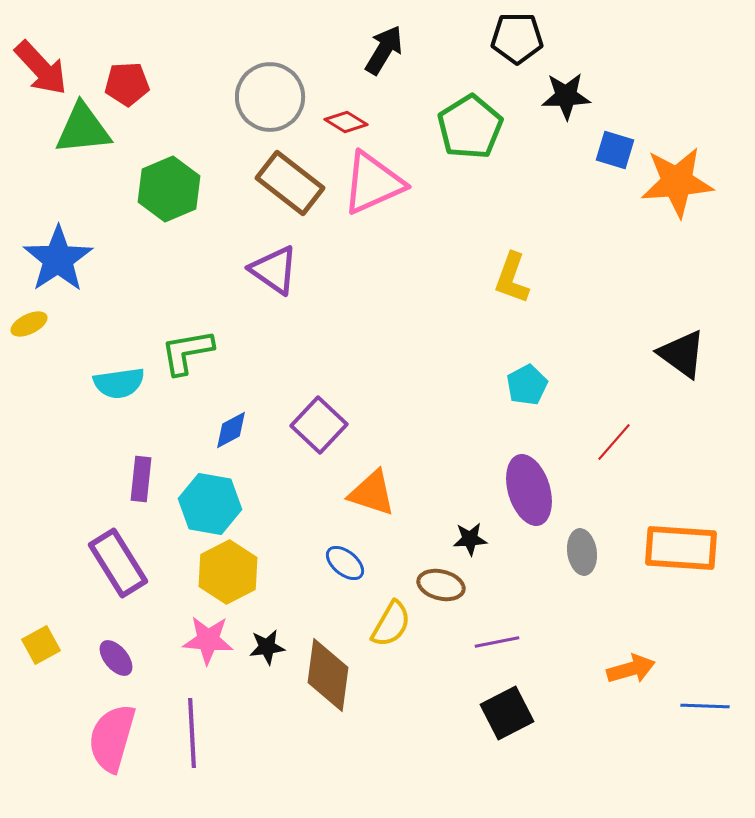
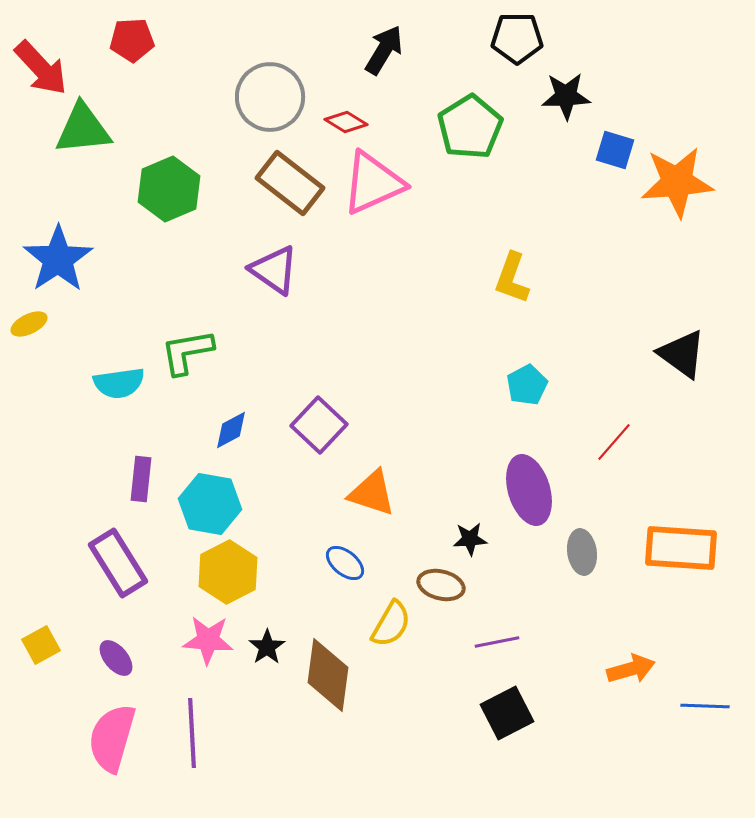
red pentagon at (127, 84): moved 5 px right, 44 px up
black star at (267, 647): rotated 27 degrees counterclockwise
